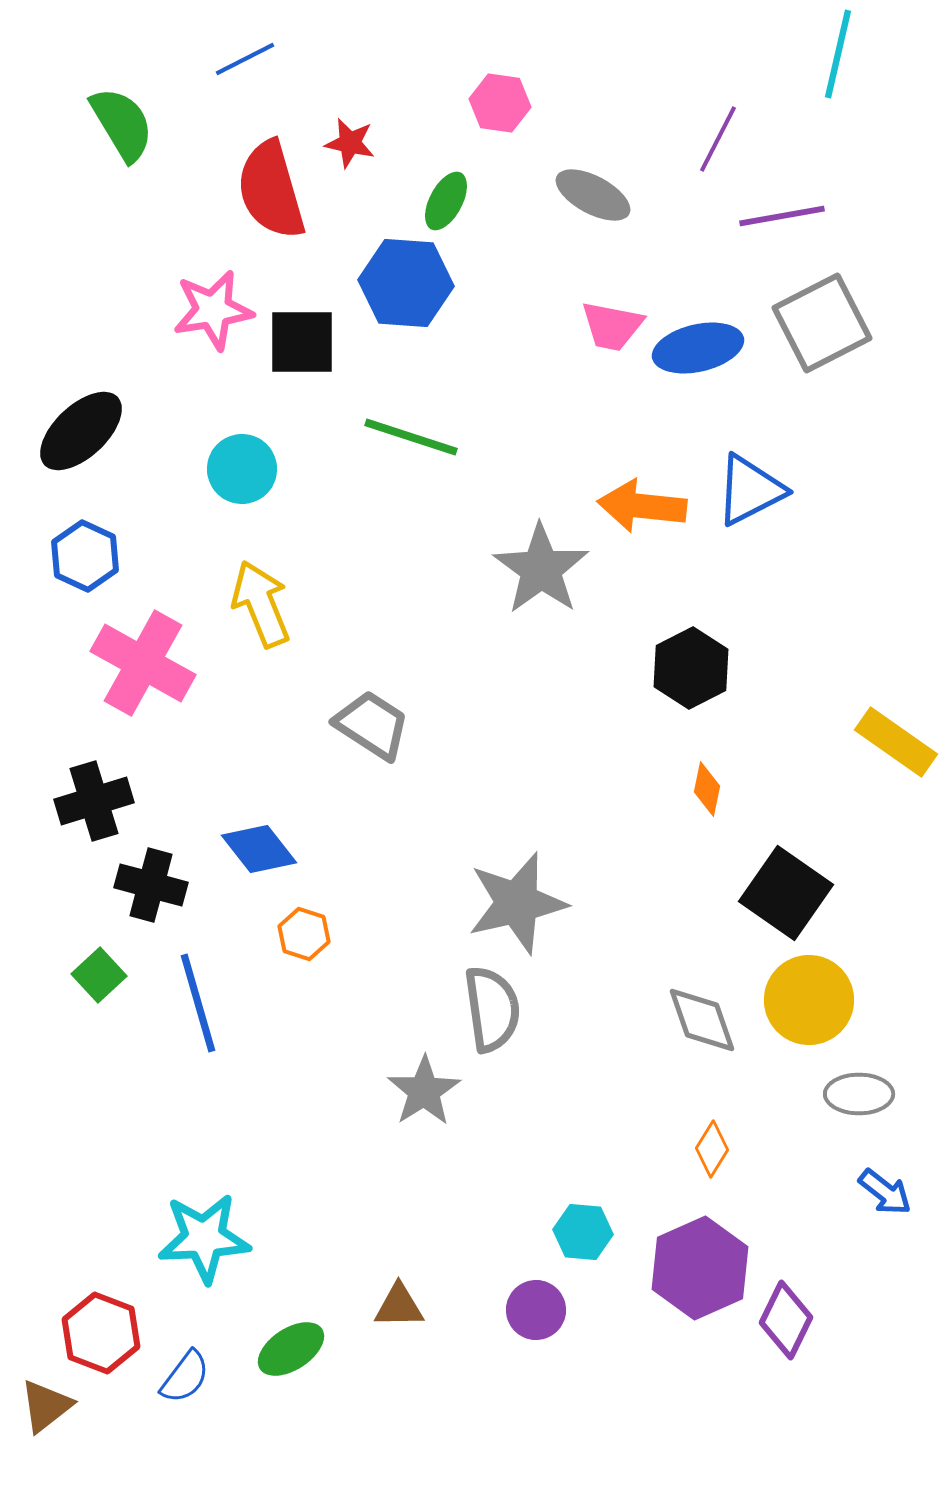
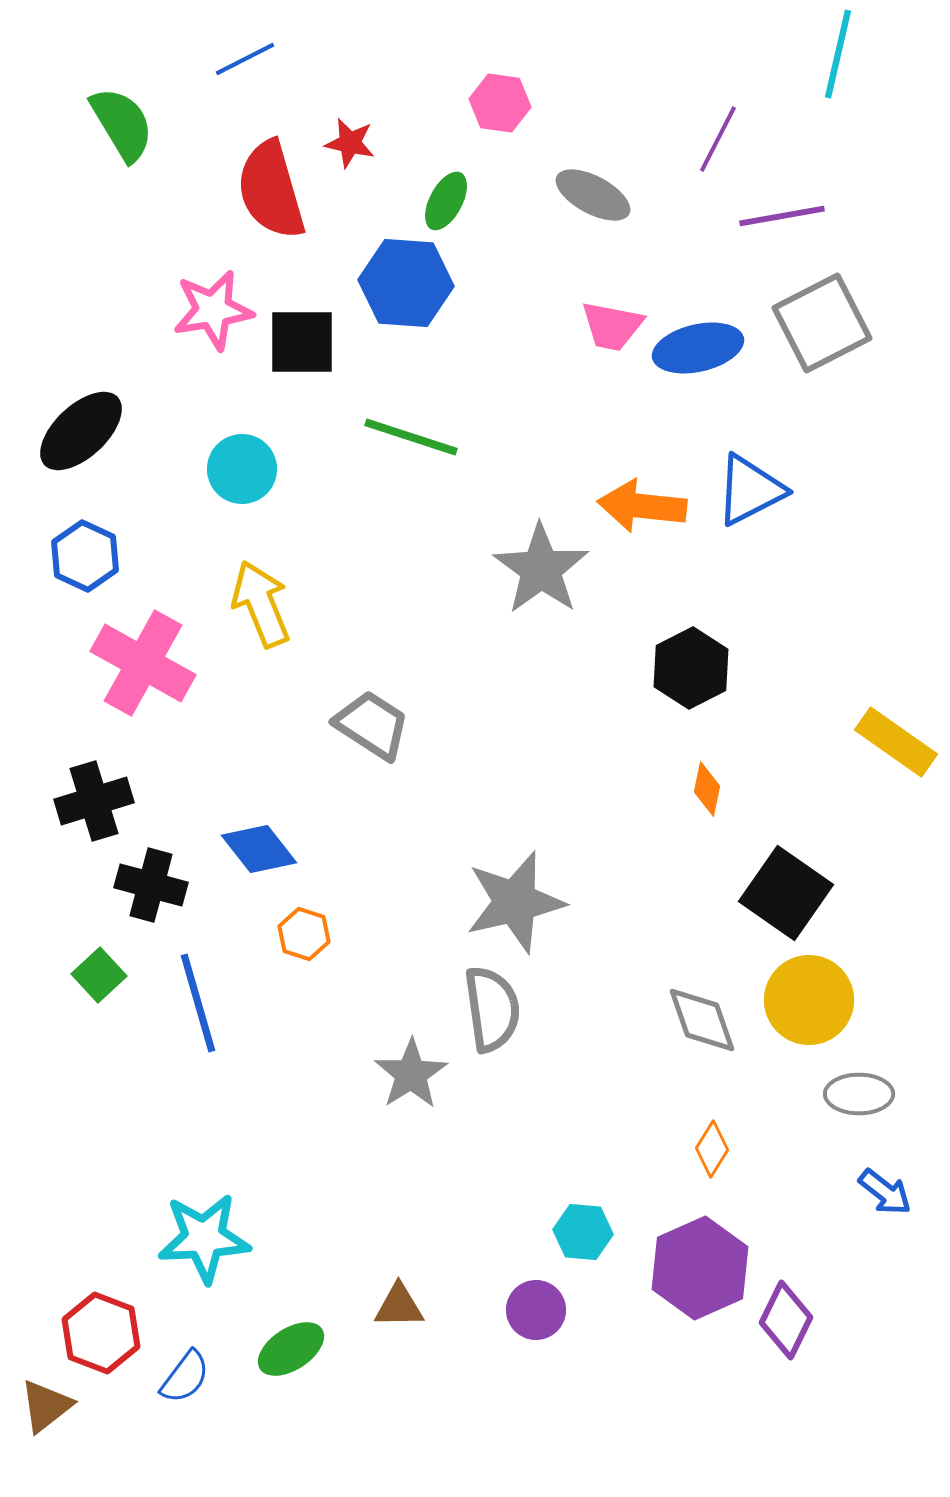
gray star at (517, 903): moved 2 px left, 1 px up
gray star at (424, 1091): moved 13 px left, 17 px up
